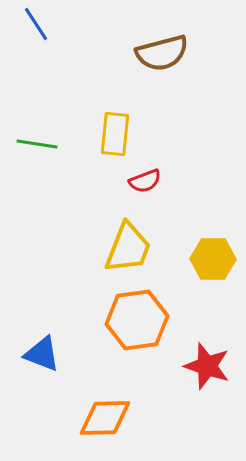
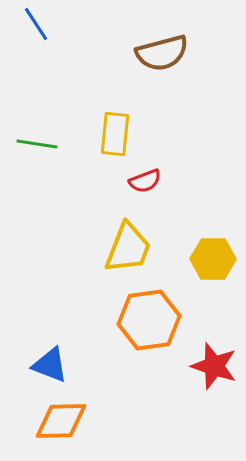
orange hexagon: moved 12 px right
blue triangle: moved 8 px right, 11 px down
red star: moved 7 px right
orange diamond: moved 44 px left, 3 px down
